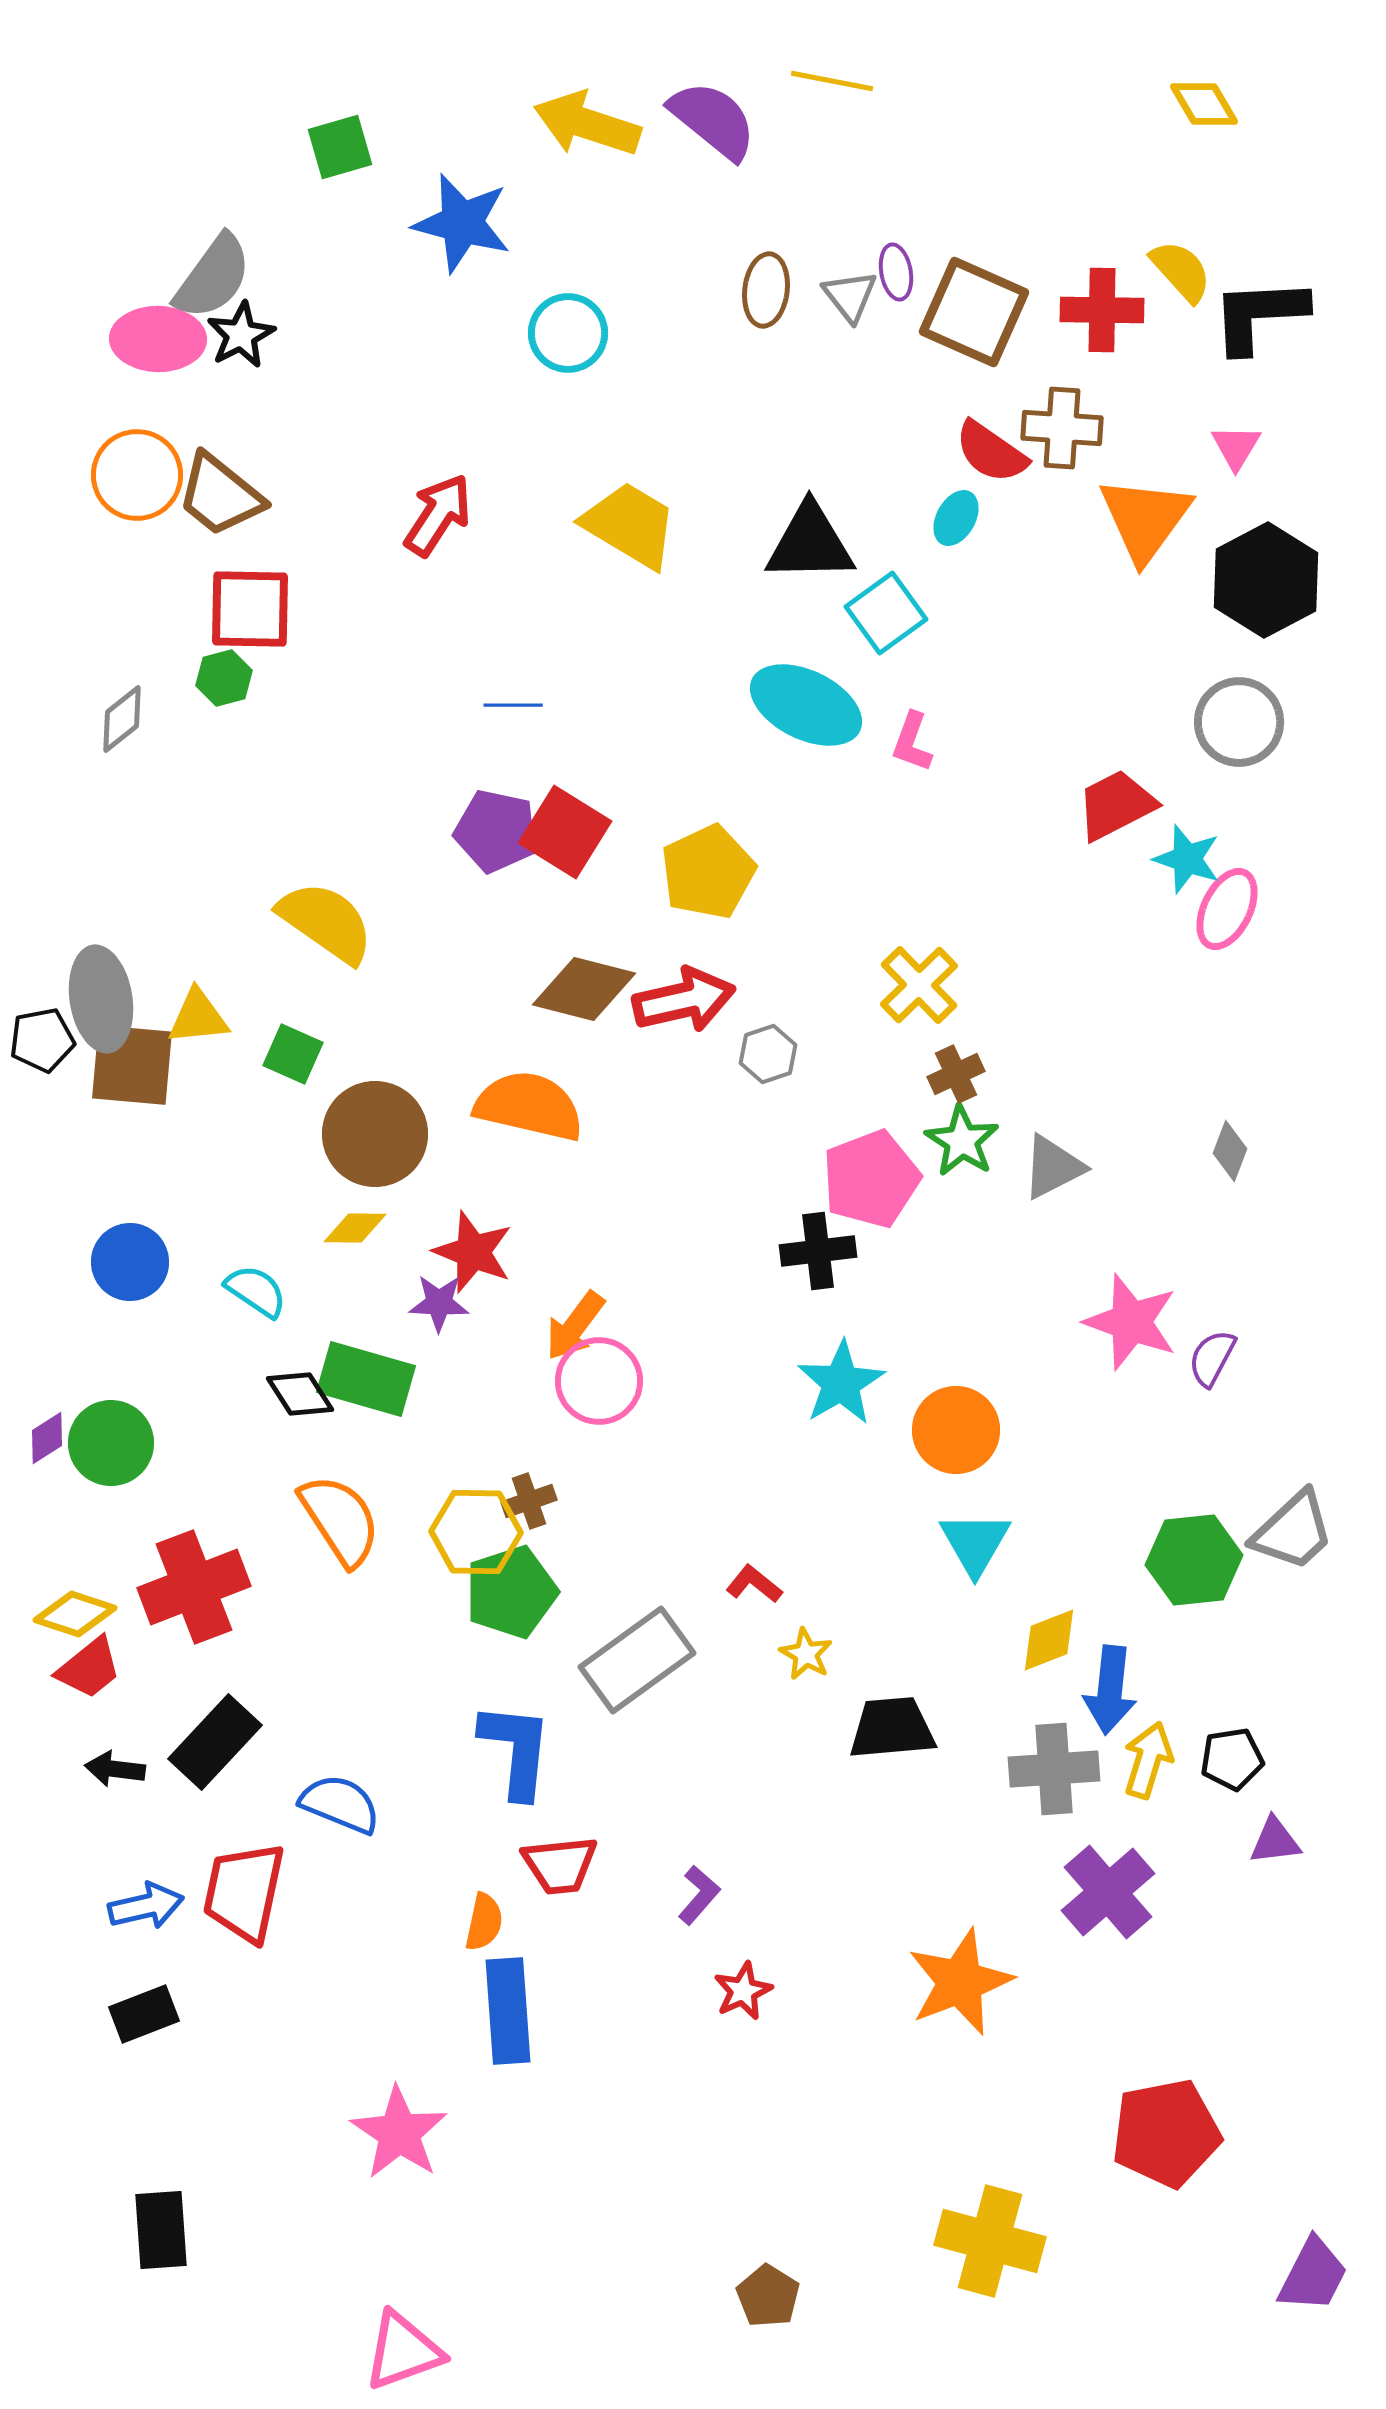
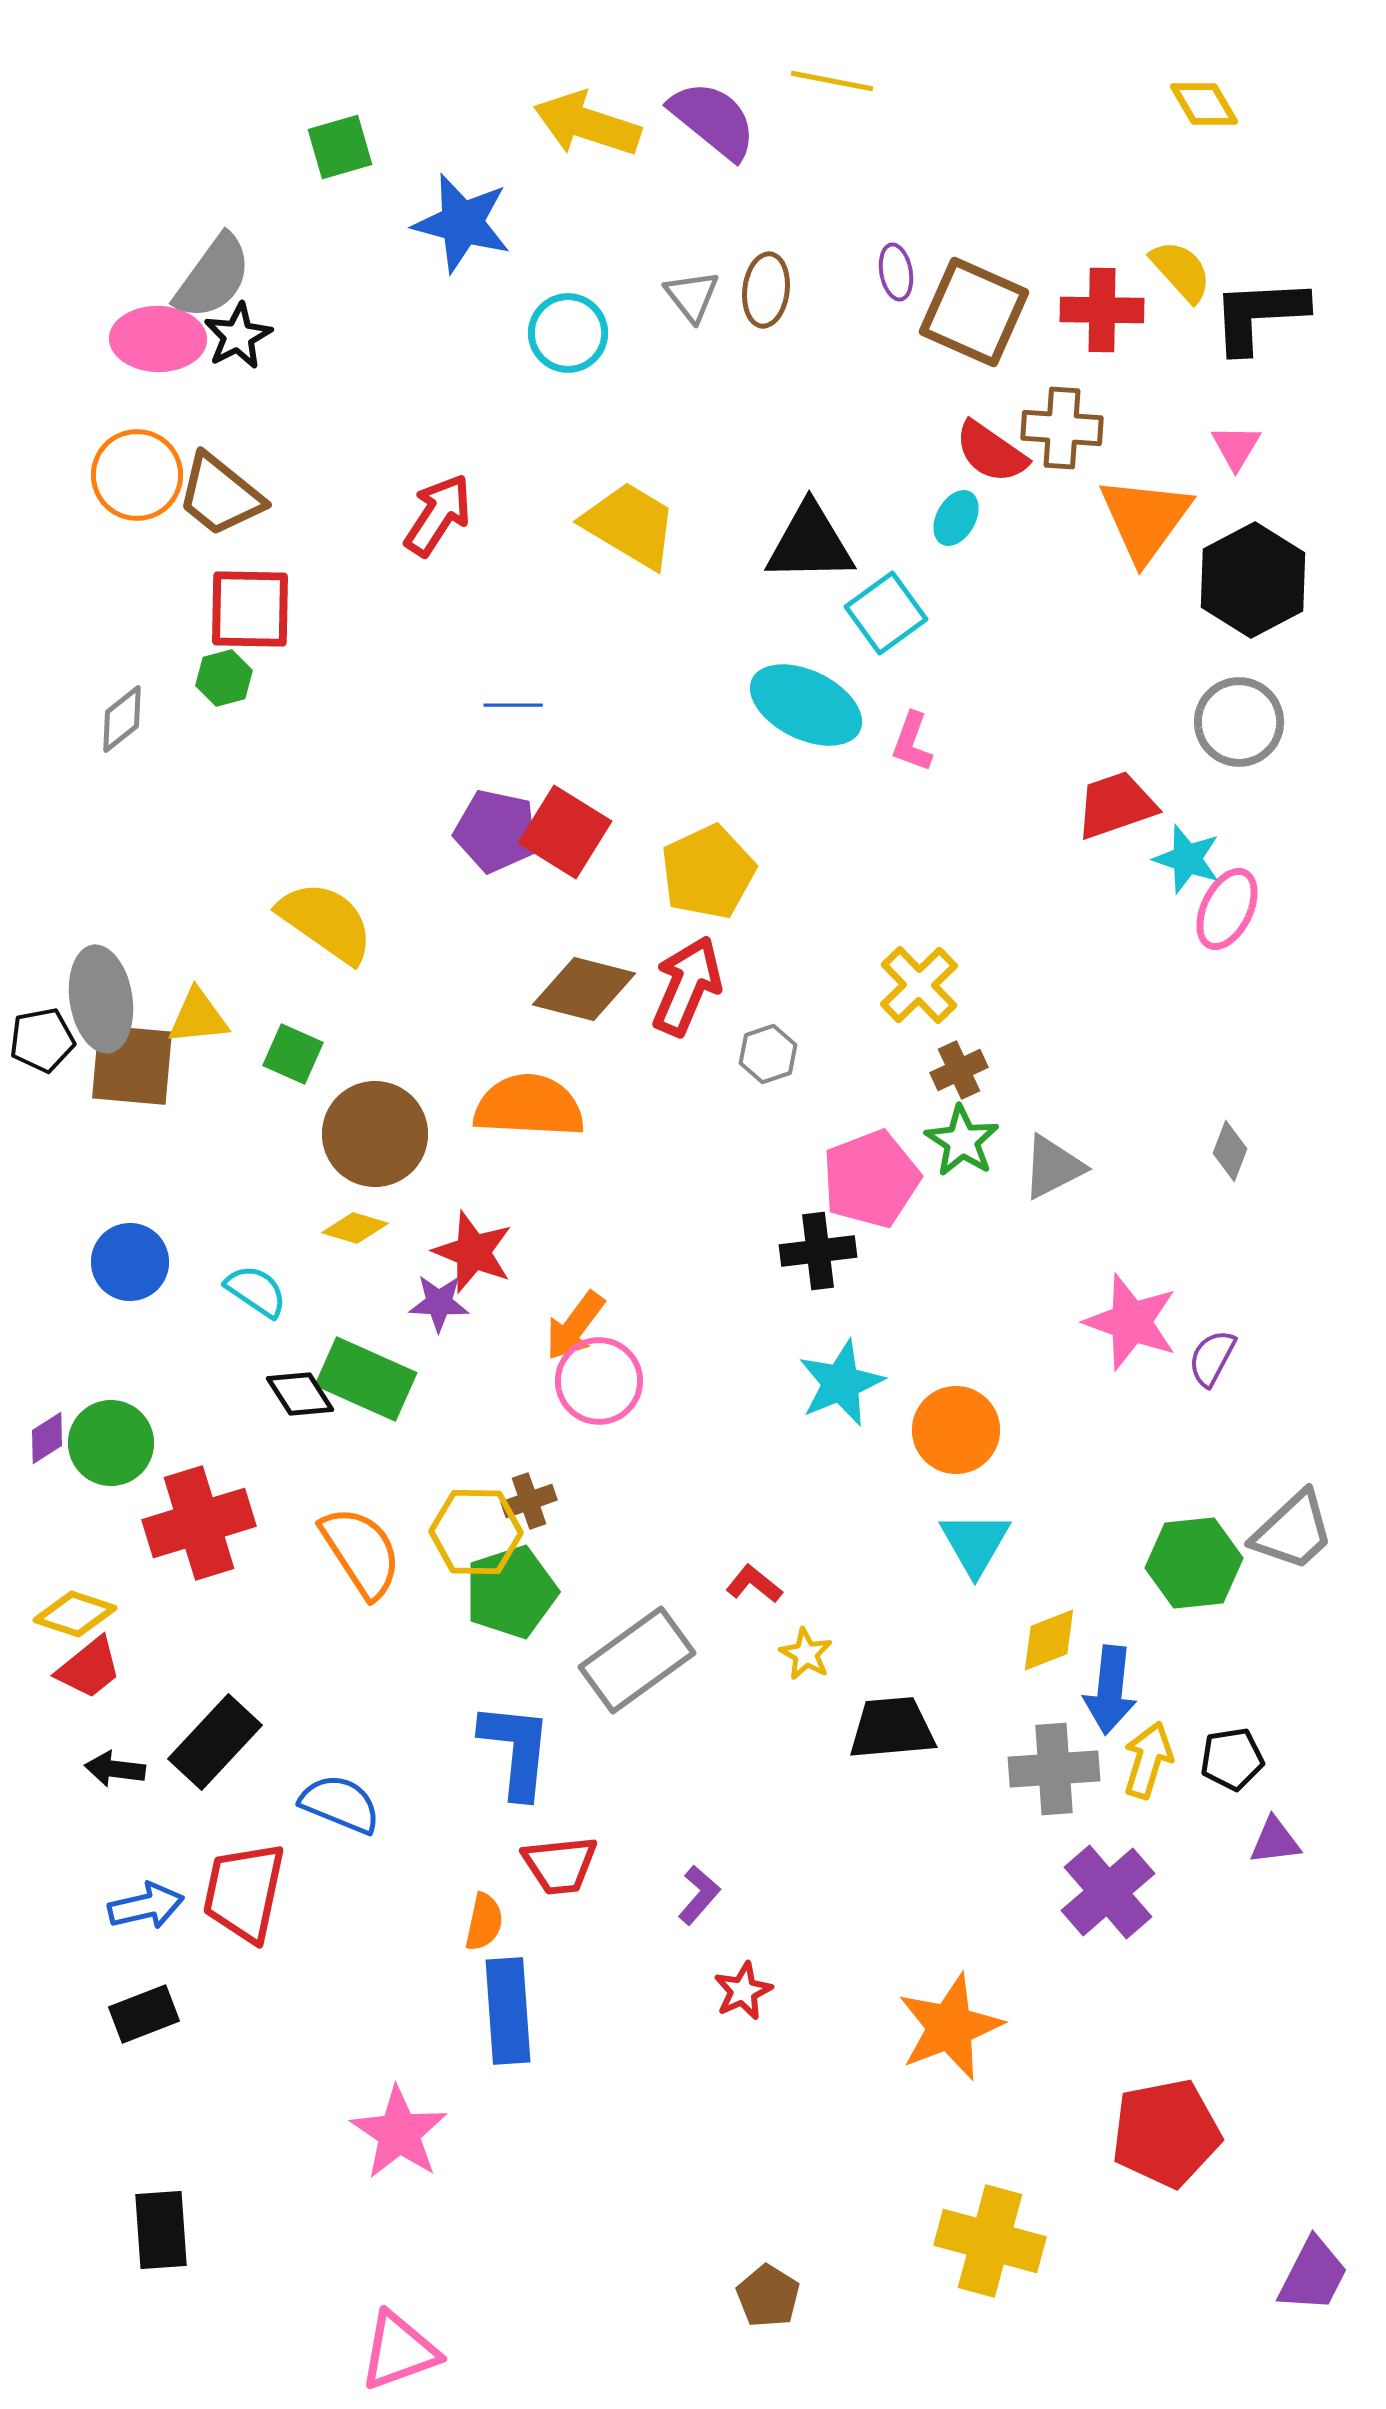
gray triangle at (850, 296): moved 158 px left
black star at (241, 335): moved 3 px left, 1 px down
black hexagon at (1266, 580): moved 13 px left
red trapezoid at (1116, 805): rotated 8 degrees clockwise
red arrow at (684, 1000): moved 3 px right, 14 px up; rotated 54 degrees counterclockwise
brown cross at (956, 1074): moved 3 px right, 4 px up
orange semicircle at (529, 1106): rotated 10 degrees counterclockwise
yellow diamond at (355, 1228): rotated 16 degrees clockwise
green rectangle at (366, 1379): rotated 8 degrees clockwise
cyan star at (841, 1383): rotated 8 degrees clockwise
orange semicircle at (340, 1520): moved 21 px right, 32 px down
green hexagon at (1194, 1560): moved 3 px down
red cross at (194, 1587): moved 5 px right, 64 px up; rotated 4 degrees clockwise
orange star at (960, 1982): moved 10 px left, 45 px down
pink triangle at (403, 2351): moved 4 px left
